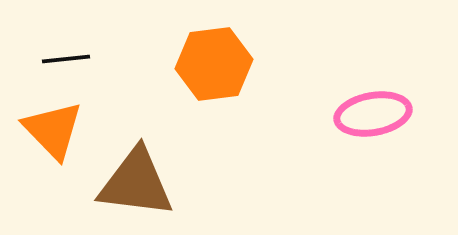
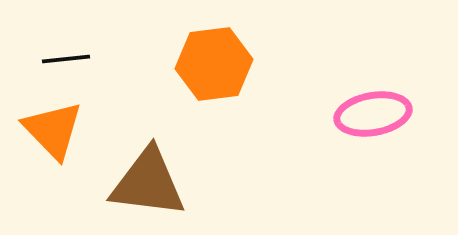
brown triangle: moved 12 px right
